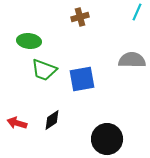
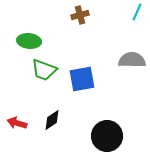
brown cross: moved 2 px up
black circle: moved 3 px up
